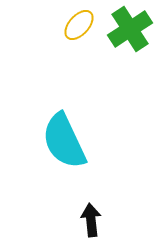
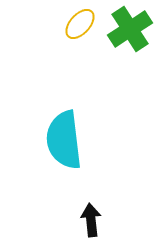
yellow ellipse: moved 1 px right, 1 px up
cyan semicircle: moved 1 px up; rotated 18 degrees clockwise
